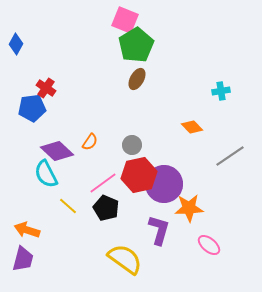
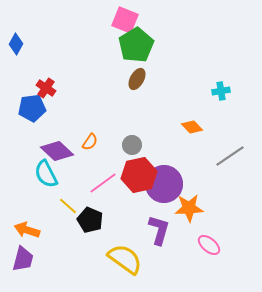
black pentagon: moved 16 px left, 12 px down
